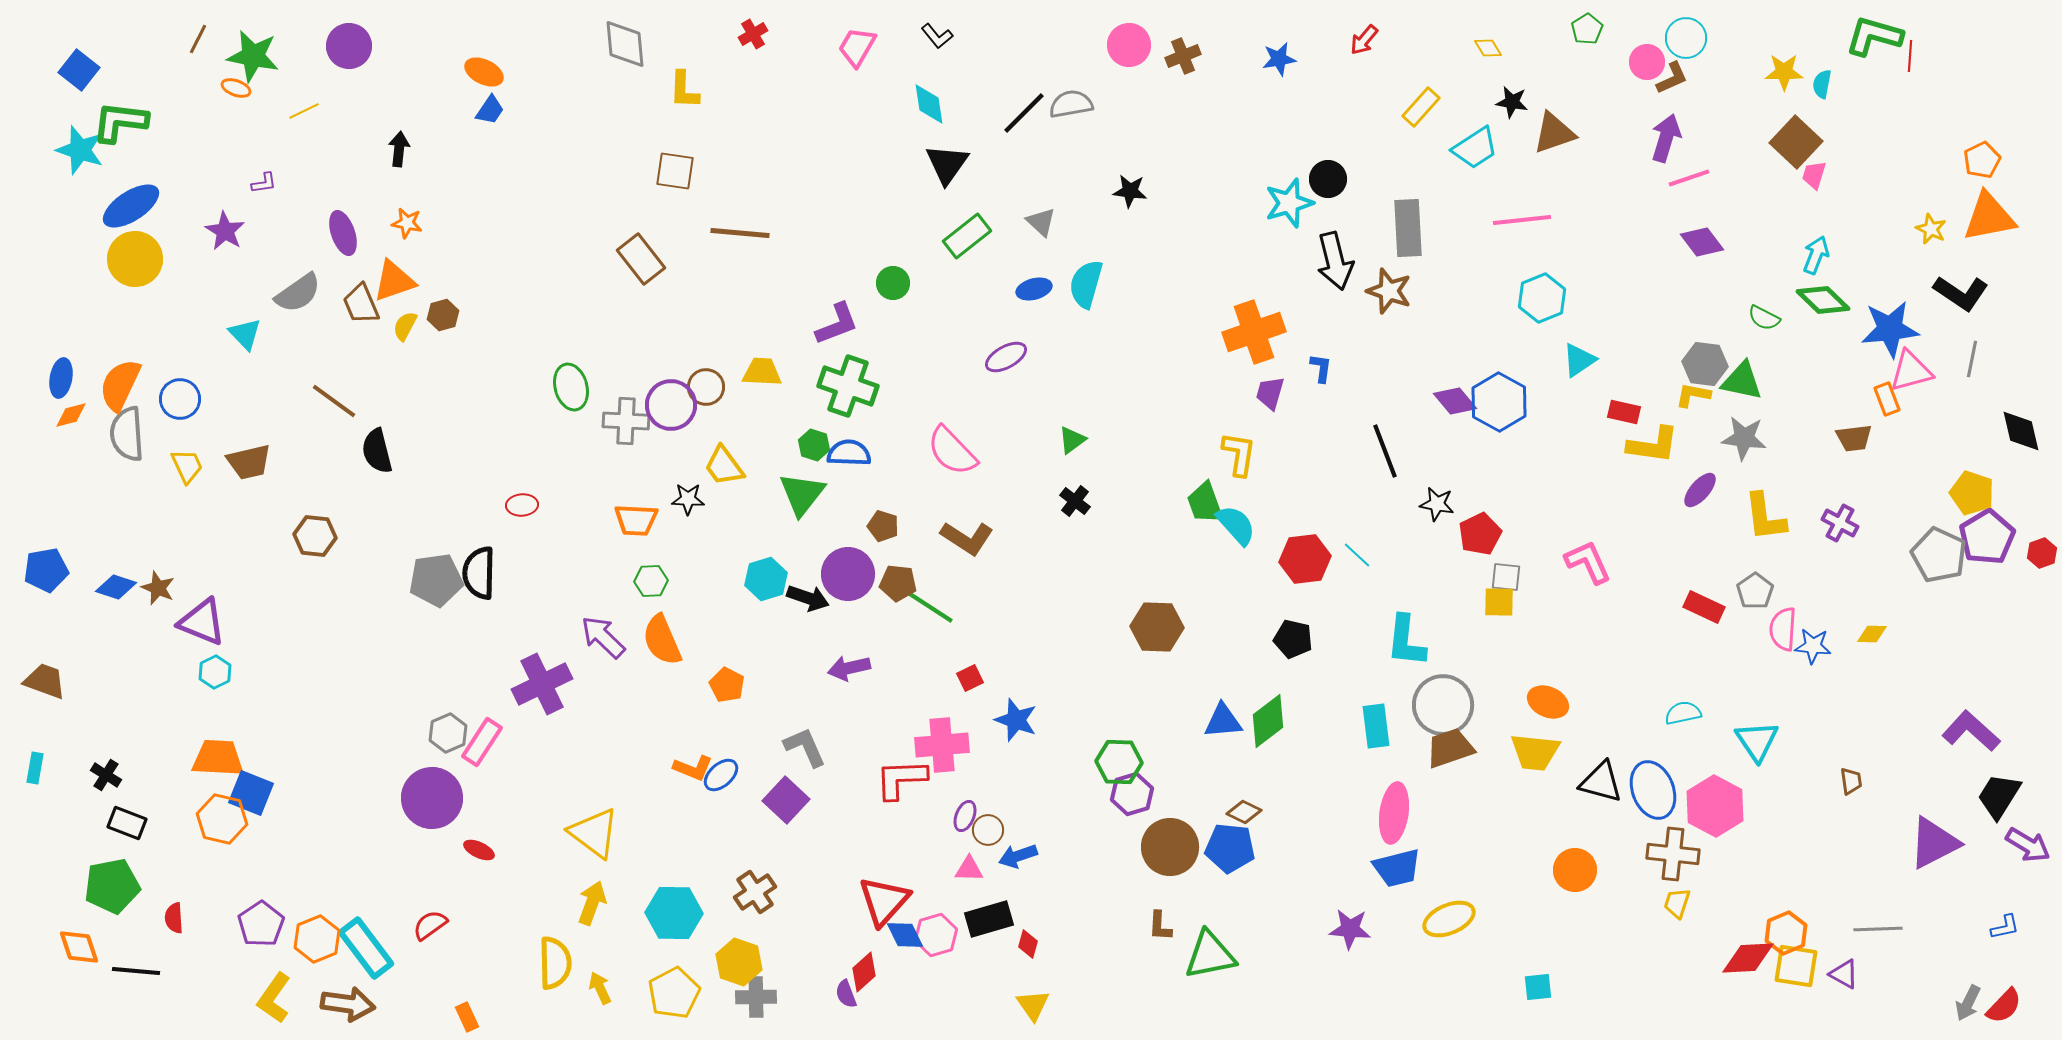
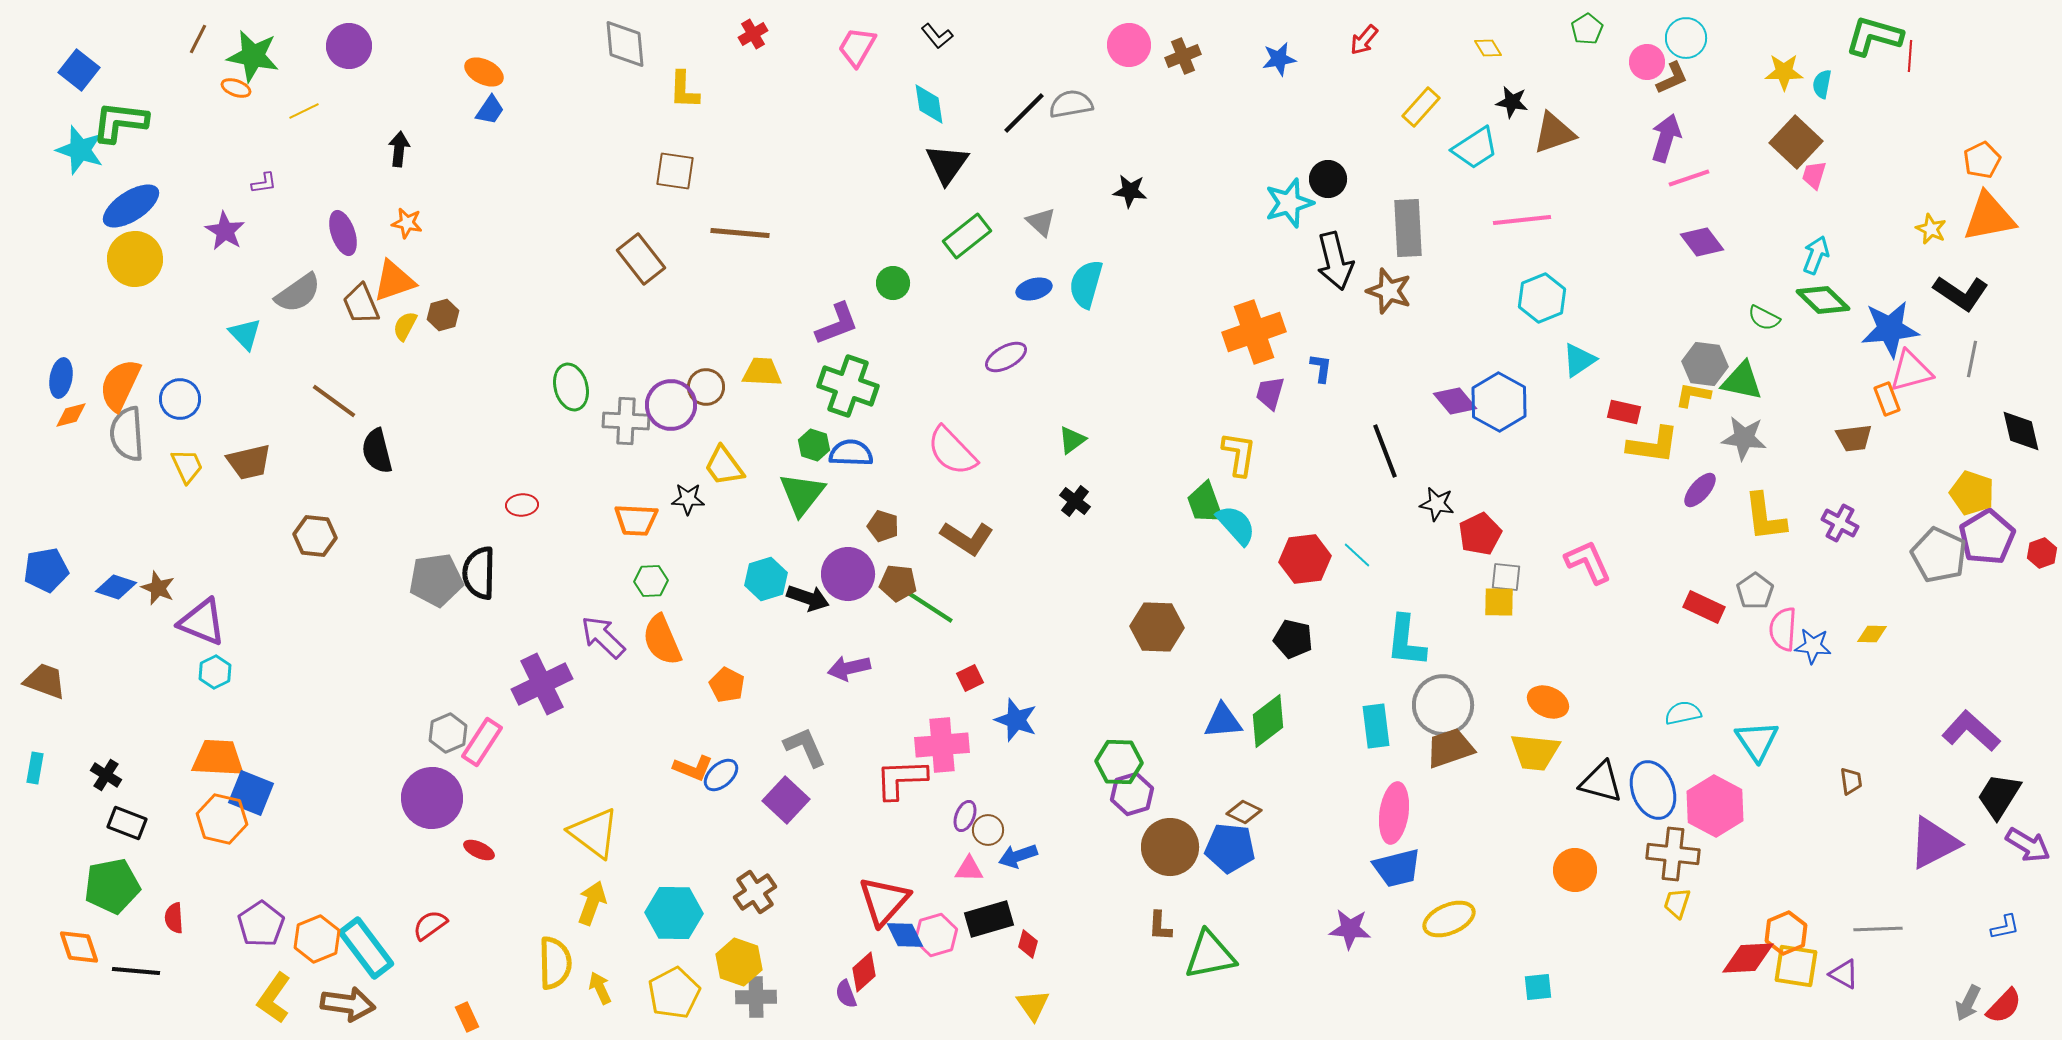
blue semicircle at (849, 453): moved 2 px right
